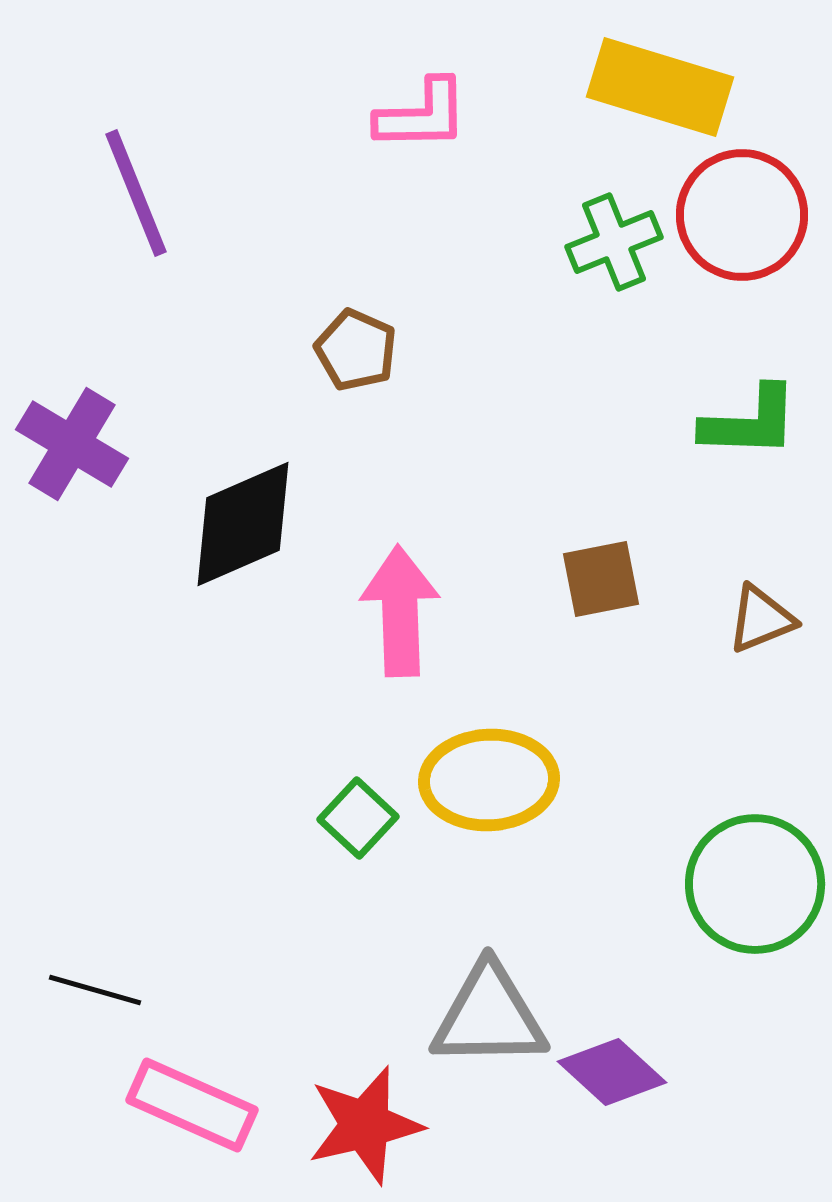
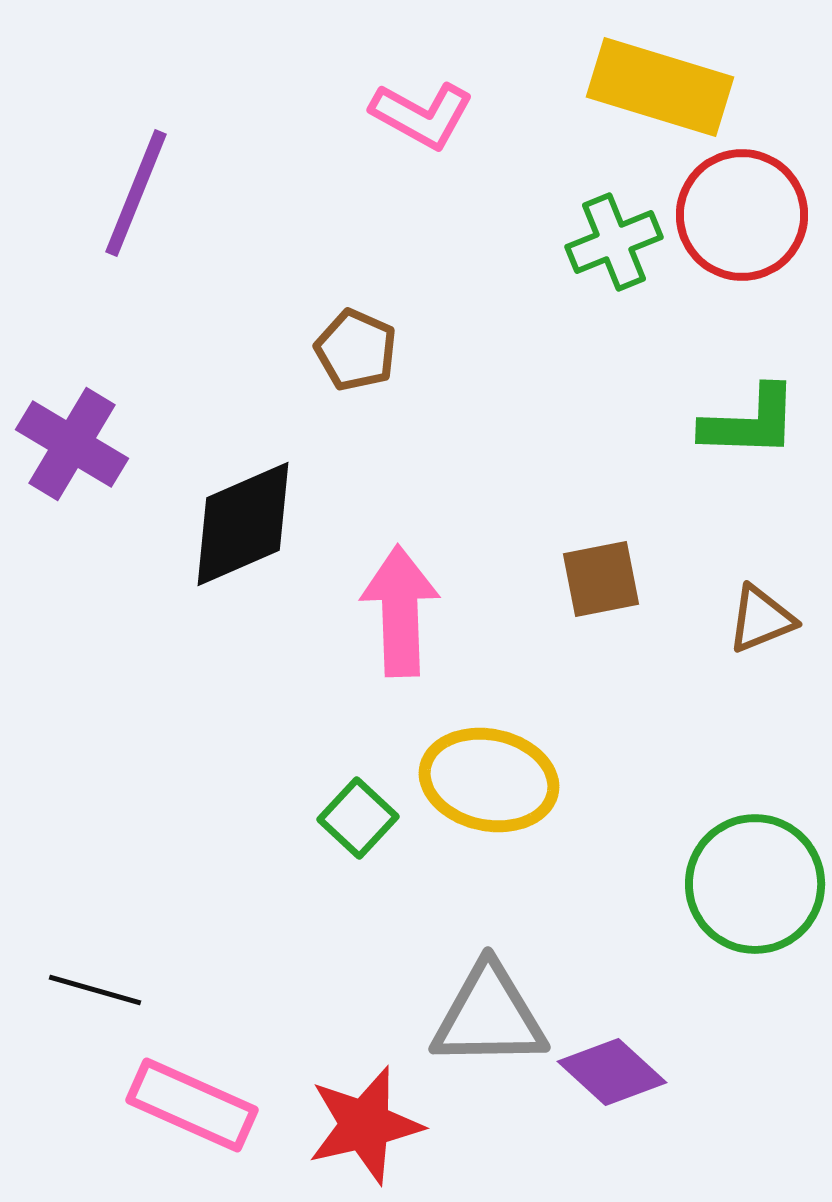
pink L-shape: rotated 30 degrees clockwise
purple line: rotated 44 degrees clockwise
yellow ellipse: rotated 15 degrees clockwise
